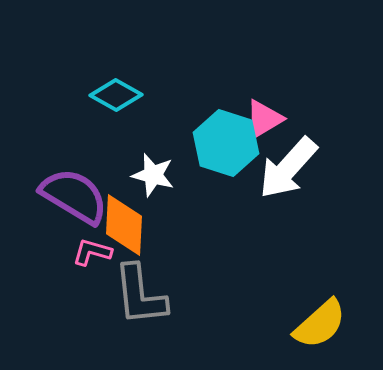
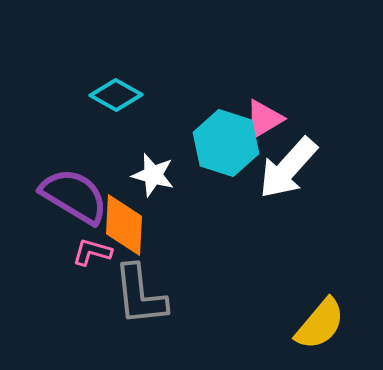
yellow semicircle: rotated 8 degrees counterclockwise
